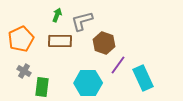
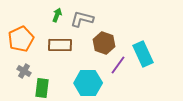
gray L-shape: moved 2 px up; rotated 30 degrees clockwise
brown rectangle: moved 4 px down
cyan rectangle: moved 24 px up
green rectangle: moved 1 px down
